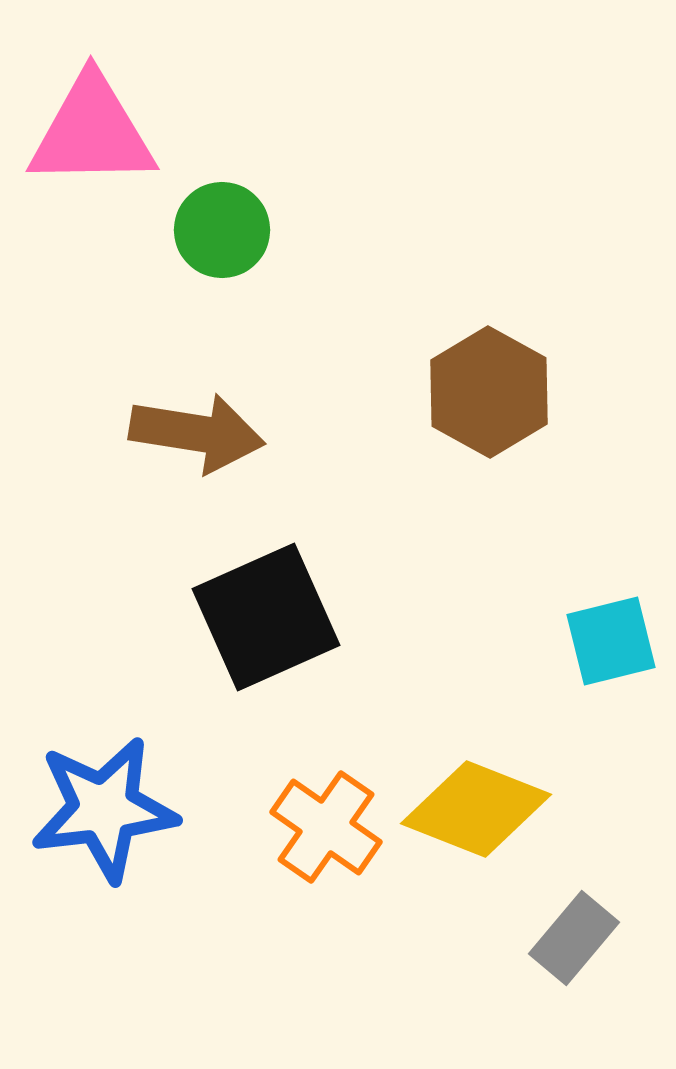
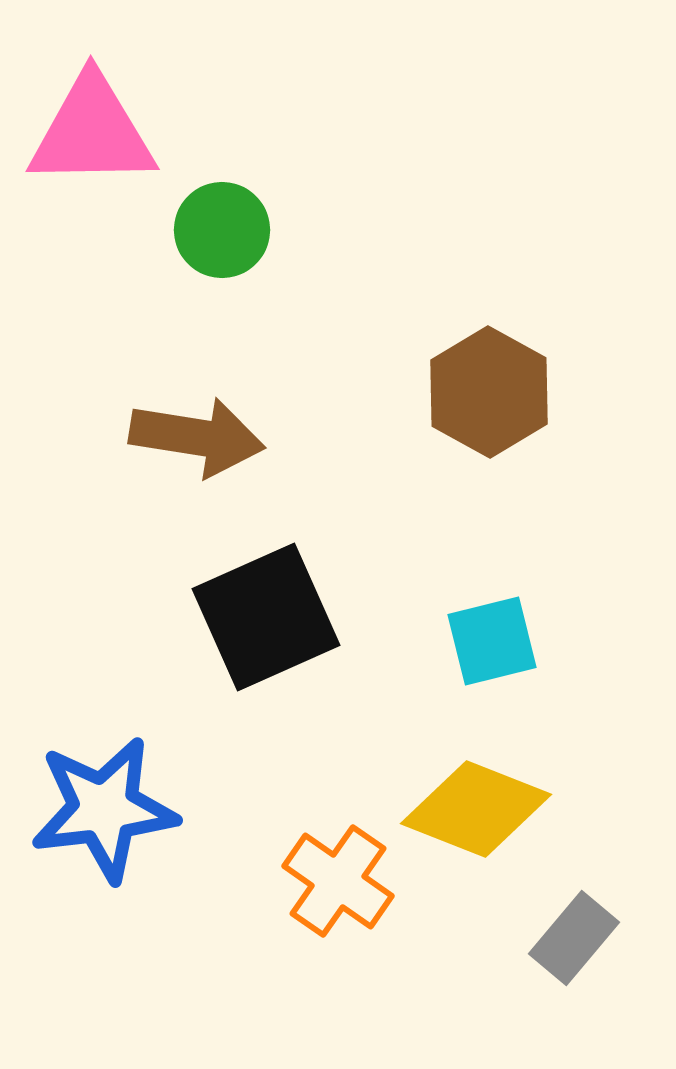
brown arrow: moved 4 px down
cyan square: moved 119 px left
orange cross: moved 12 px right, 54 px down
